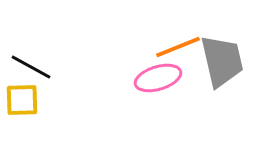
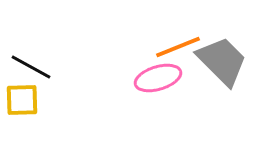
gray trapezoid: rotated 32 degrees counterclockwise
